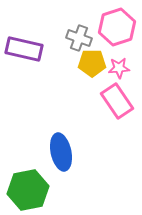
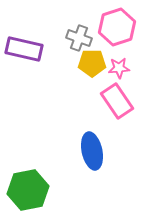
blue ellipse: moved 31 px right, 1 px up
